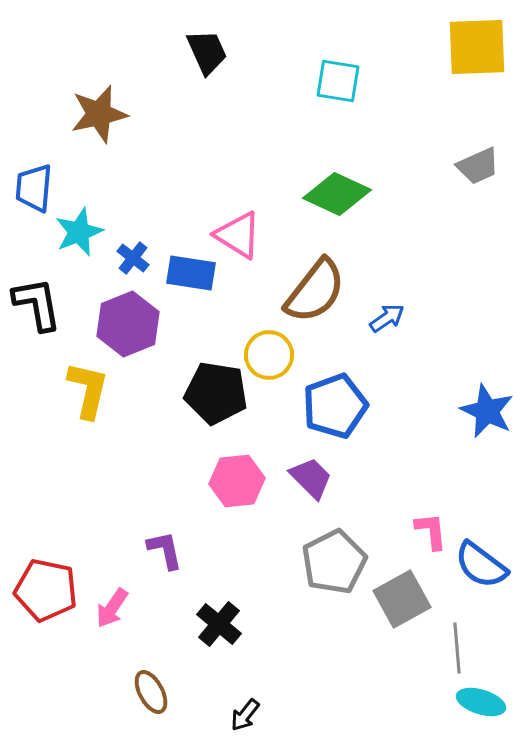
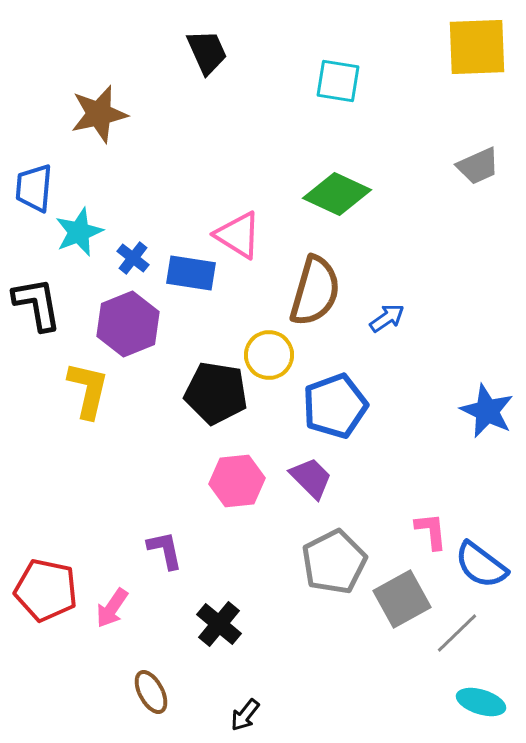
brown semicircle: rotated 22 degrees counterclockwise
gray line: moved 15 px up; rotated 51 degrees clockwise
